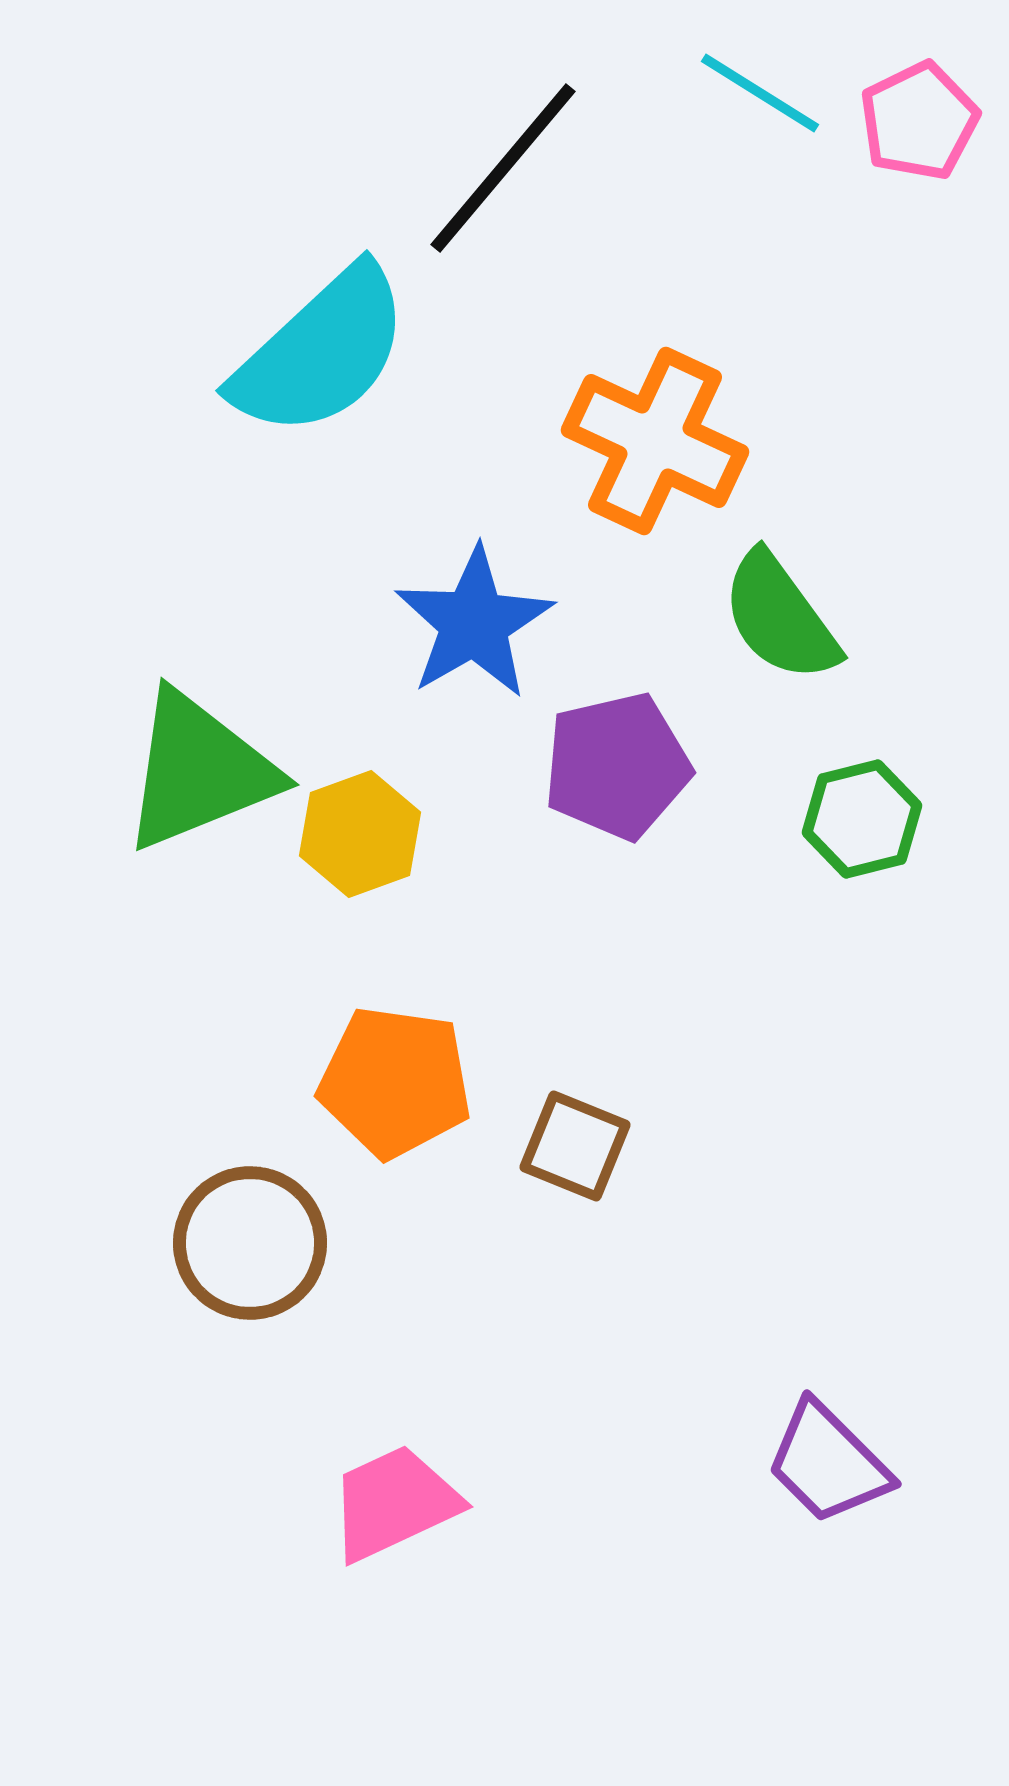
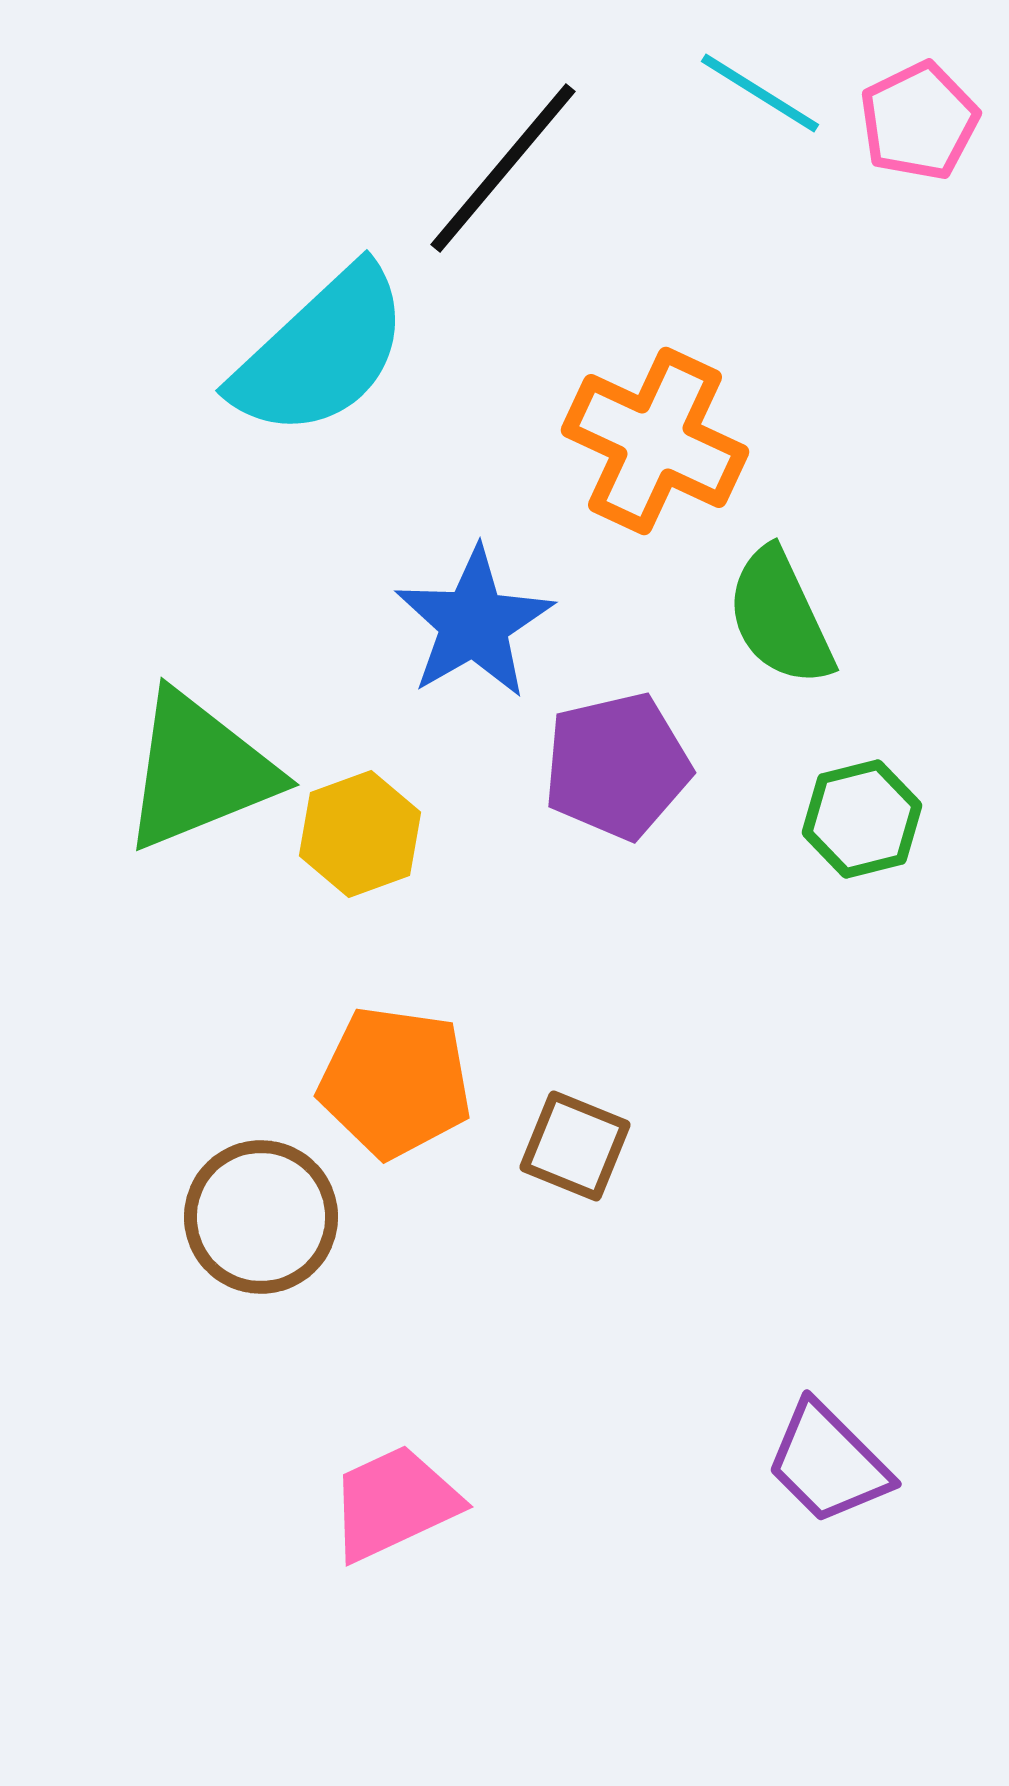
green semicircle: rotated 11 degrees clockwise
brown circle: moved 11 px right, 26 px up
